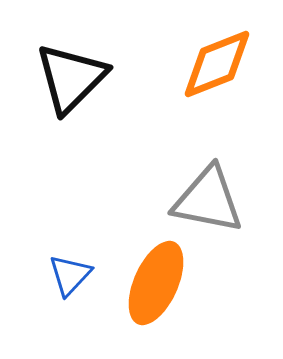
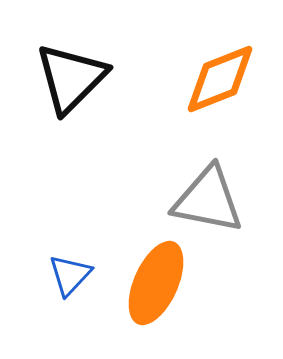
orange diamond: moved 3 px right, 15 px down
